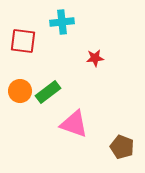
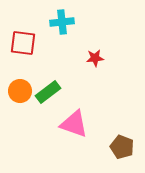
red square: moved 2 px down
